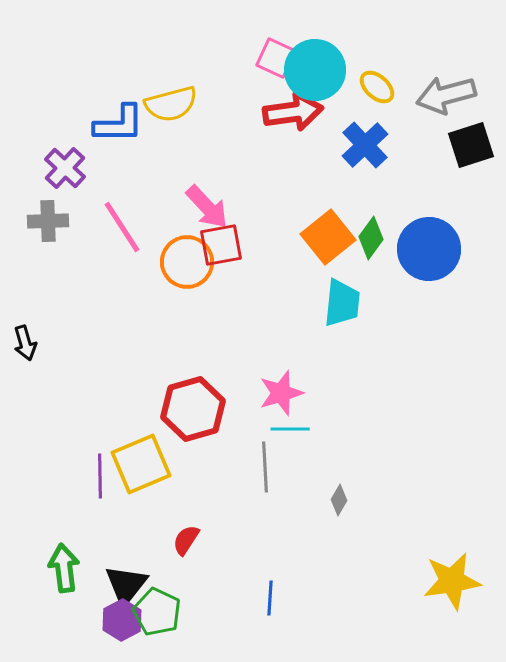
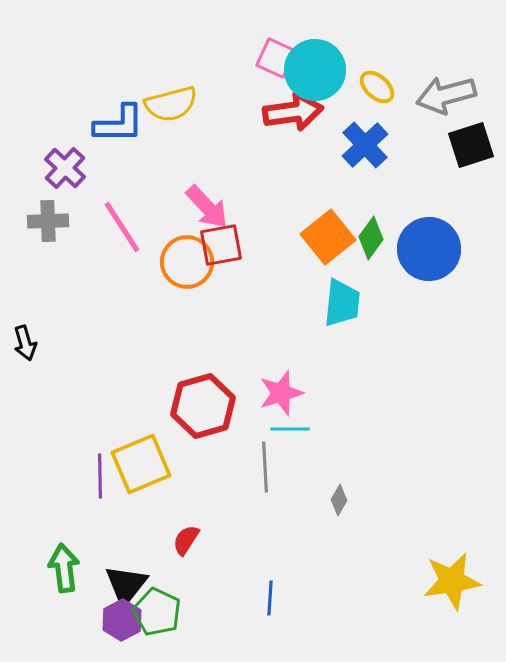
red hexagon: moved 10 px right, 3 px up
